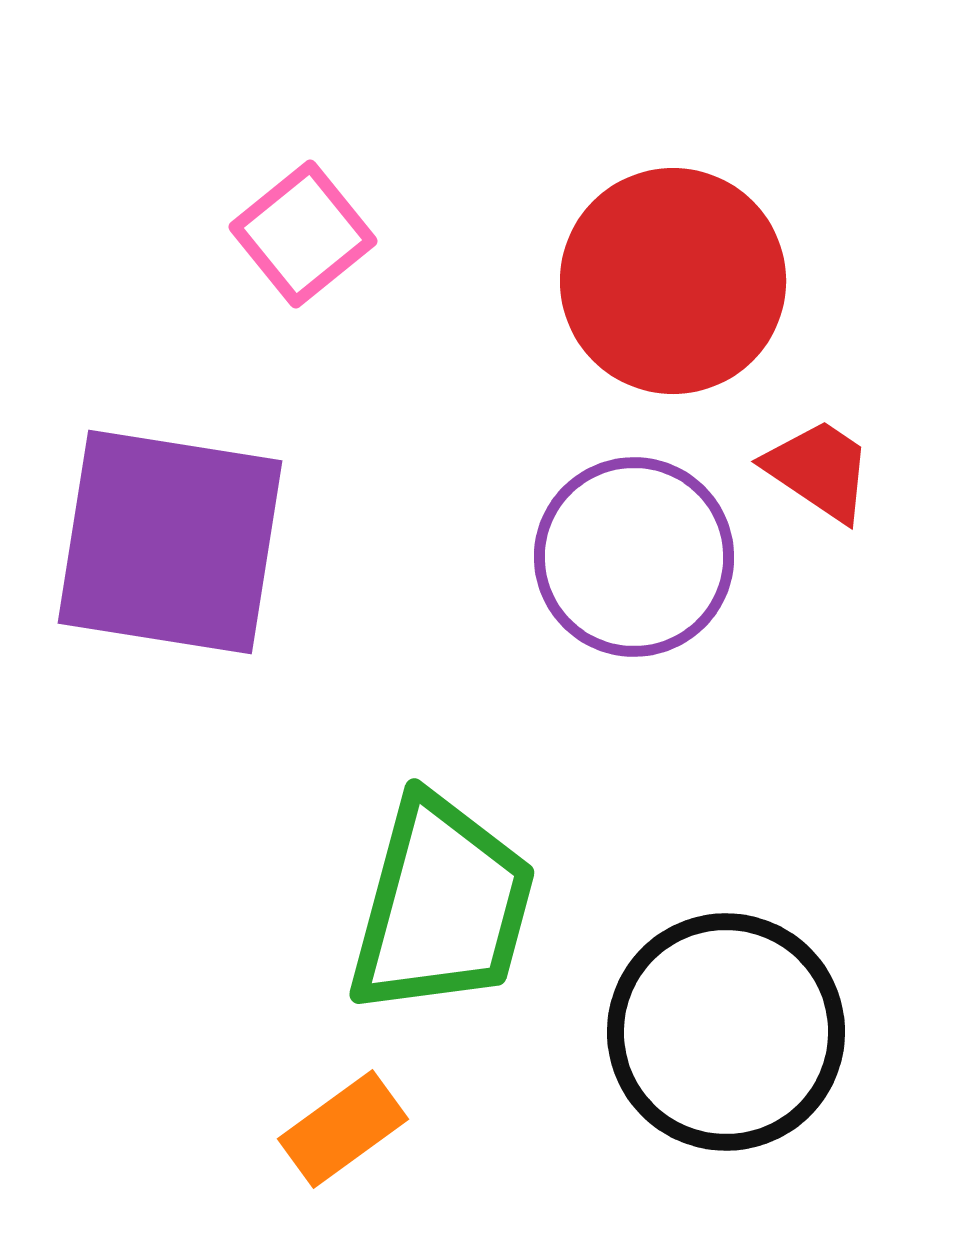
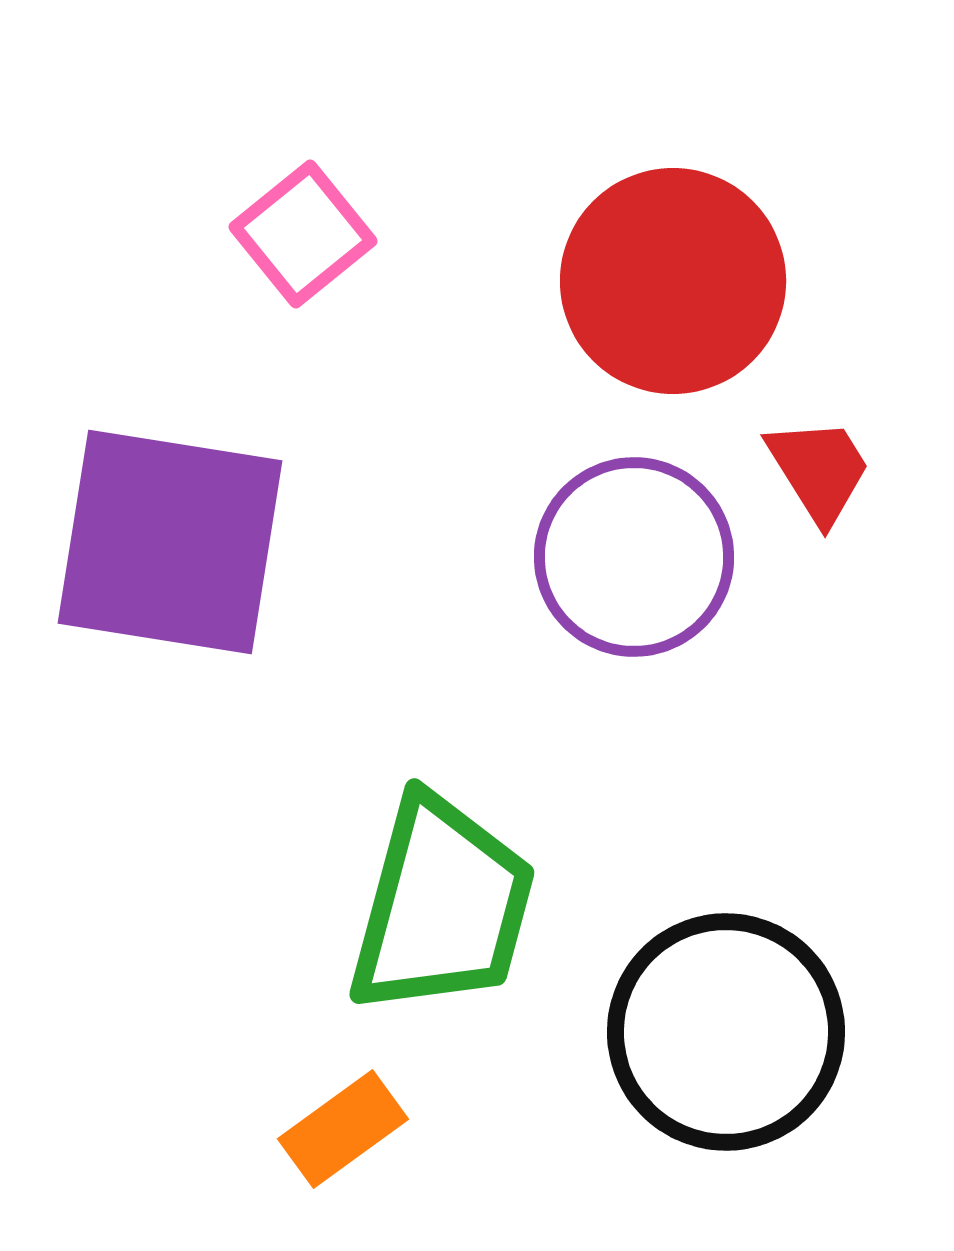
red trapezoid: rotated 24 degrees clockwise
